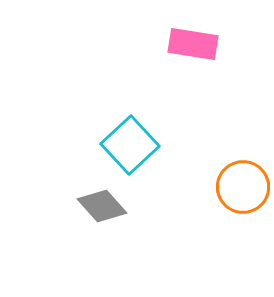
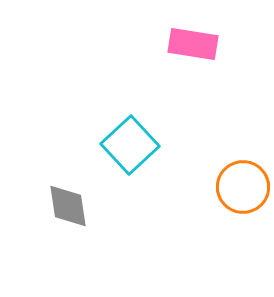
gray diamond: moved 34 px left; rotated 33 degrees clockwise
